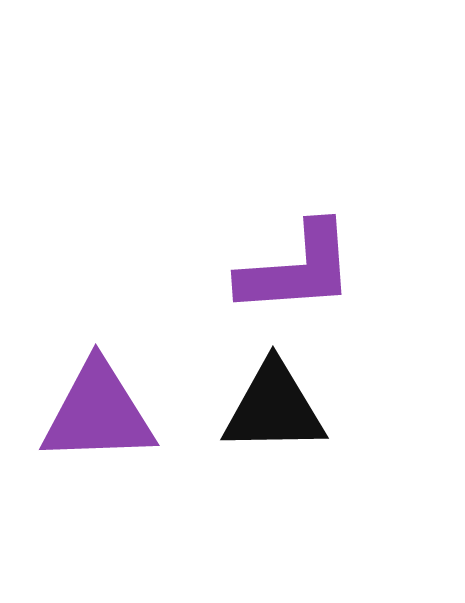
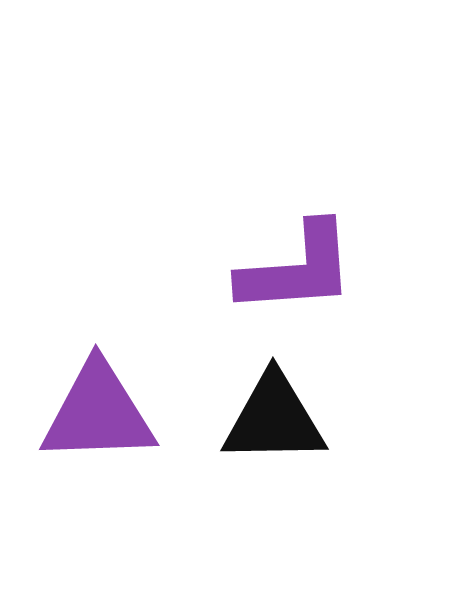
black triangle: moved 11 px down
